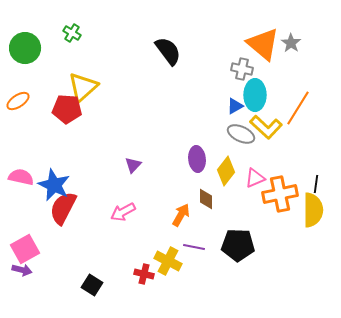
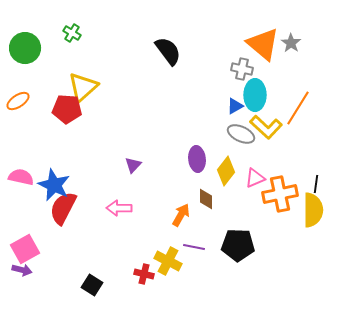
pink arrow: moved 4 px left, 4 px up; rotated 30 degrees clockwise
